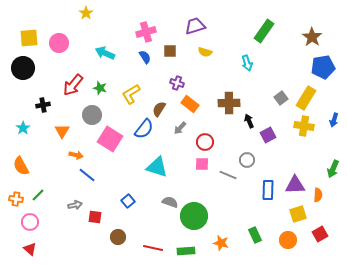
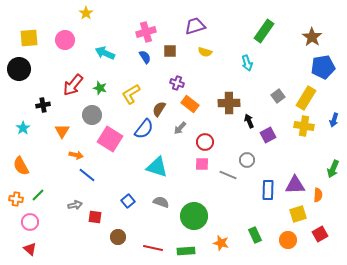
pink circle at (59, 43): moved 6 px right, 3 px up
black circle at (23, 68): moved 4 px left, 1 px down
gray square at (281, 98): moved 3 px left, 2 px up
gray semicircle at (170, 202): moved 9 px left
